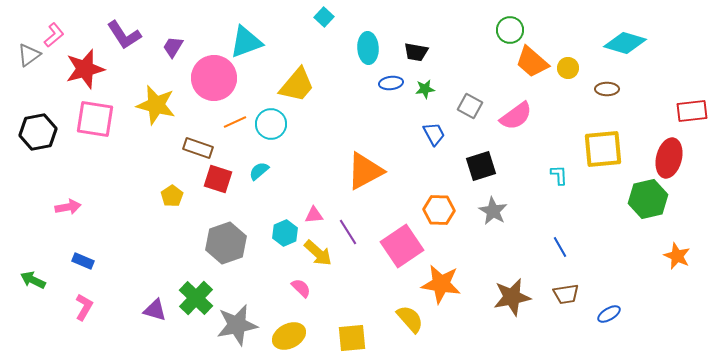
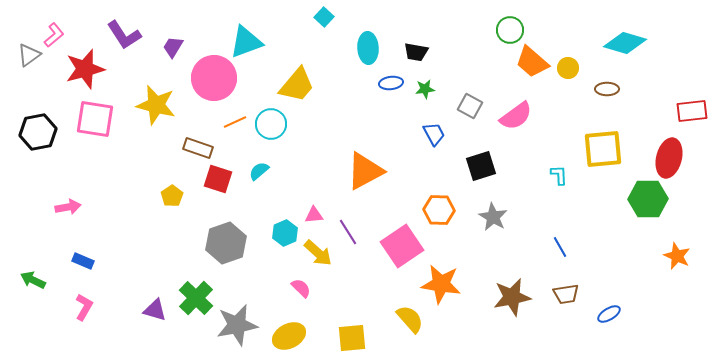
green hexagon at (648, 199): rotated 12 degrees clockwise
gray star at (493, 211): moved 6 px down
